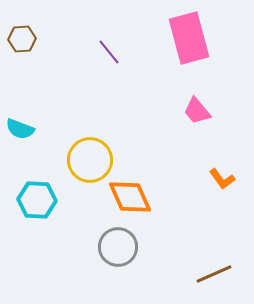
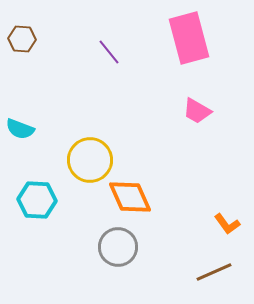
brown hexagon: rotated 8 degrees clockwise
pink trapezoid: rotated 20 degrees counterclockwise
orange L-shape: moved 5 px right, 45 px down
brown line: moved 2 px up
